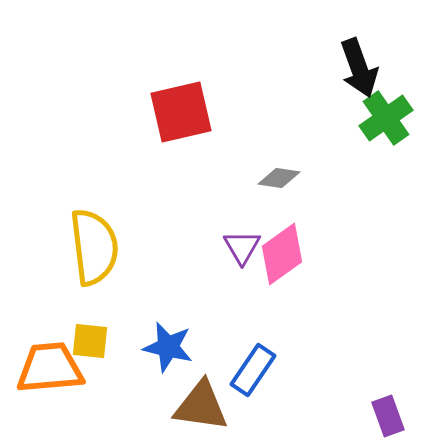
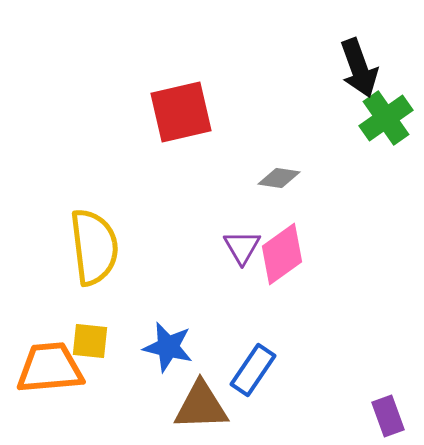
brown triangle: rotated 10 degrees counterclockwise
